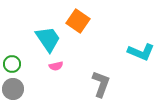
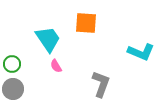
orange square: moved 8 px right, 2 px down; rotated 30 degrees counterclockwise
pink semicircle: rotated 72 degrees clockwise
